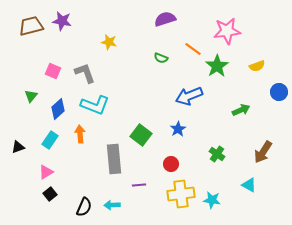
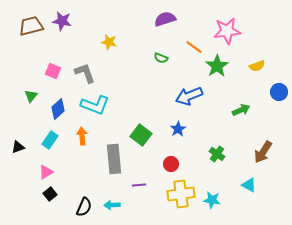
orange line: moved 1 px right, 2 px up
orange arrow: moved 2 px right, 2 px down
